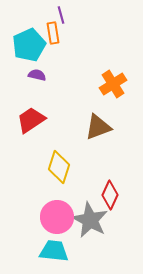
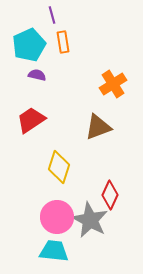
purple line: moved 9 px left
orange rectangle: moved 10 px right, 9 px down
